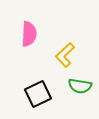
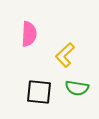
green semicircle: moved 3 px left, 2 px down
black square: moved 1 px right, 2 px up; rotated 32 degrees clockwise
